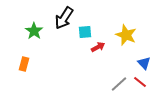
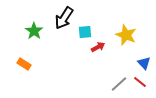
orange rectangle: rotated 72 degrees counterclockwise
